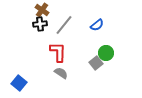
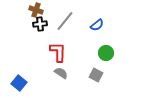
brown cross: moved 6 px left; rotated 16 degrees counterclockwise
gray line: moved 1 px right, 4 px up
gray square: moved 12 px down; rotated 24 degrees counterclockwise
